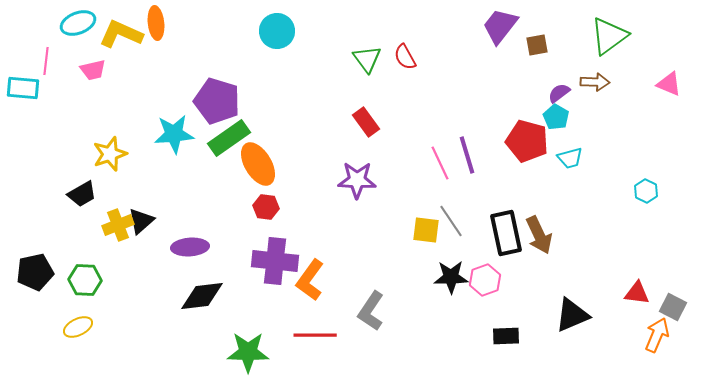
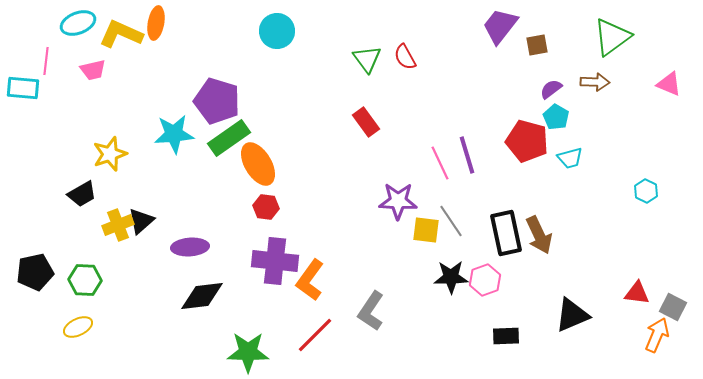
orange ellipse at (156, 23): rotated 16 degrees clockwise
green triangle at (609, 36): moved 3 px right, 1 px down
purple semicircle at (559, 93): moved 8 px left, 4 px up
purple star at (357, 180): moved 41 px right, 21 px down
red line at (315, 335): rotated 45 degrees counterclockwise
